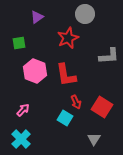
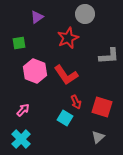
red L-shape: rotated 25 degrees counterclockwise
red square: rotated 15 degrees counterclockwise
gray triangle: moved 4 px right, 2 px up; rotated 16 degrees clockwise
